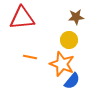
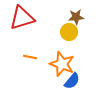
red triangle: rotated 12 degrees counterclockwise
yellow circle: moved 8 px up
